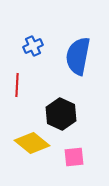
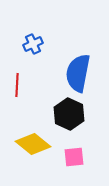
blue cross: moved 2 px up
blue semicircle: moved 17 px down
black hexagon: moved 8 px right
yellow diamond: moved 1 px right, 1 px down
